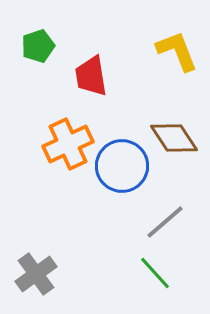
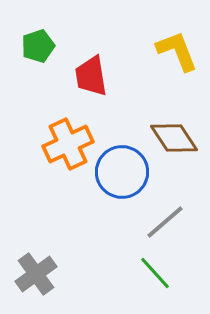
blue circle: moved 6 px down
